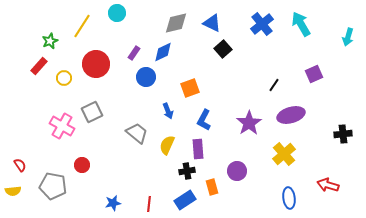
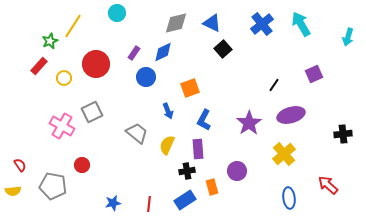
yellow line at (82, 26): moved 9 px left
red arrow at (328, 185): rotated 25 degrees clockwise
